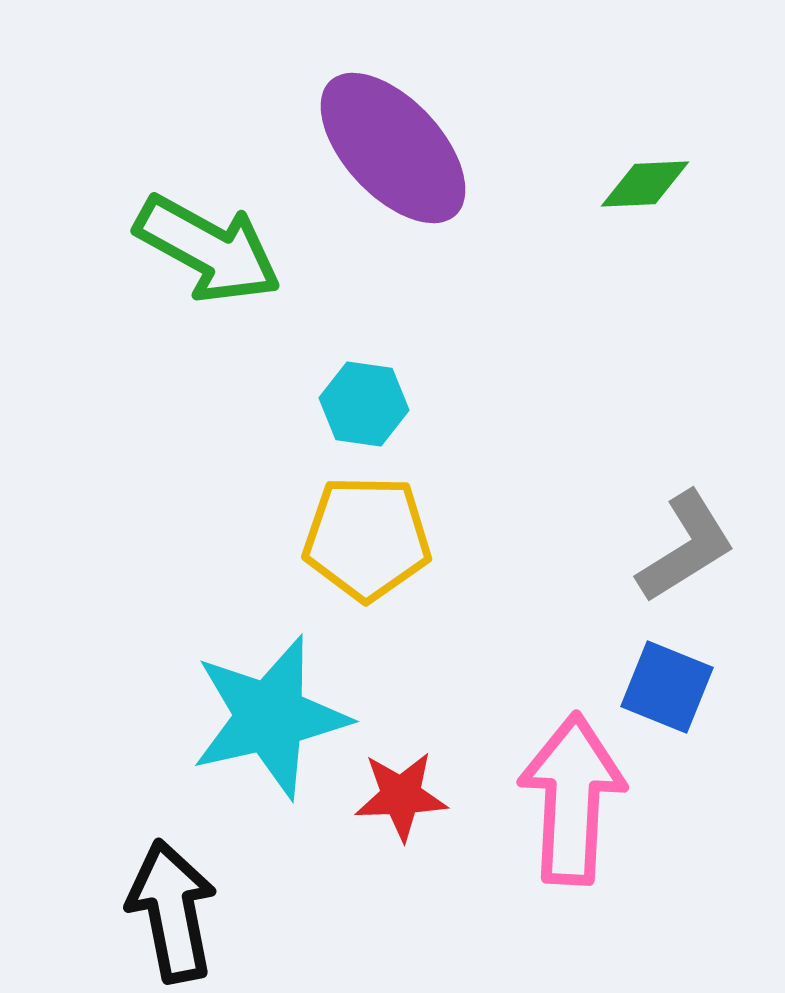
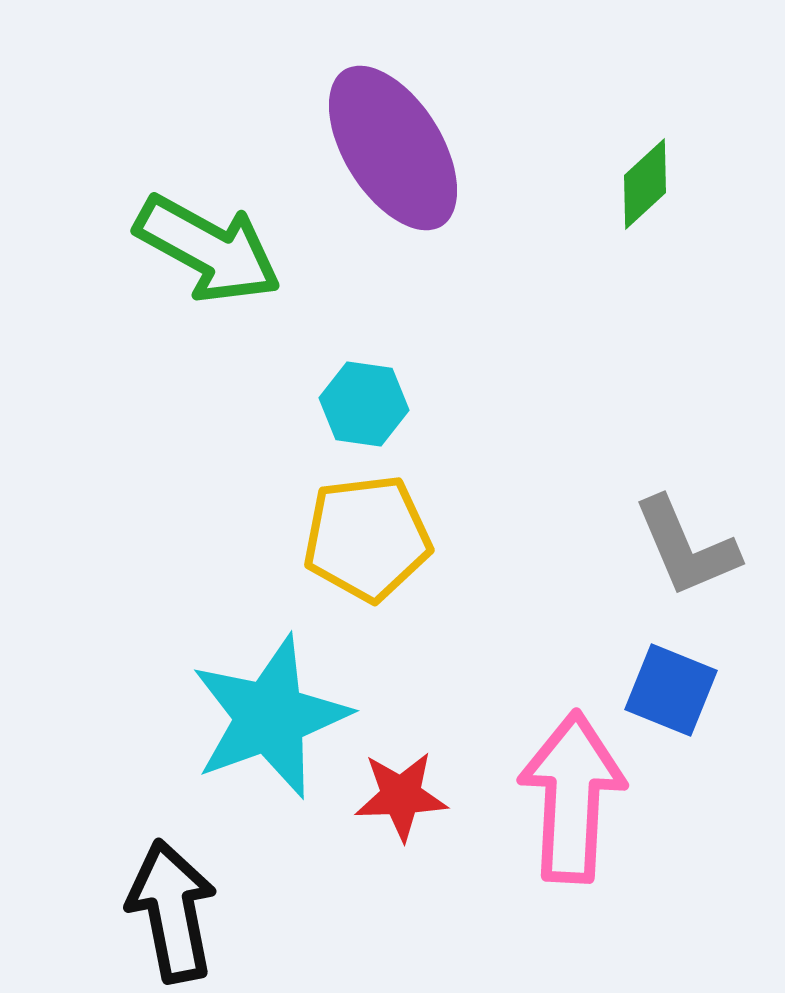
purple ellipse: rotated 11 degrees clockwise
green diamond: rotated 40 degrees counterclockwise
yellow pentagon: rotated 8 degrees counterclockwise
gray L-shape: rotated 99 degrees clockwise
blue square: moved 4 px right, 3 px down
cyan star: rotated 7 degrees counterclockwise
pink arrow: moved 2 px up
